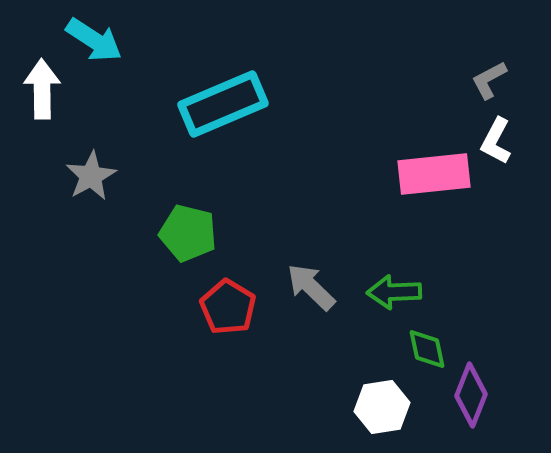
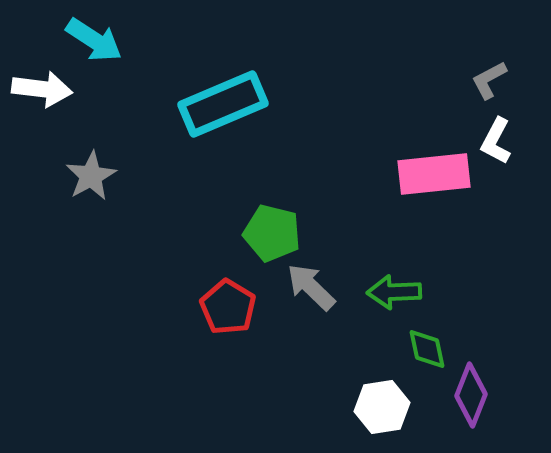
white arrow: rotated 98 degrees clockwise
green pentagon: moved 84 px right
